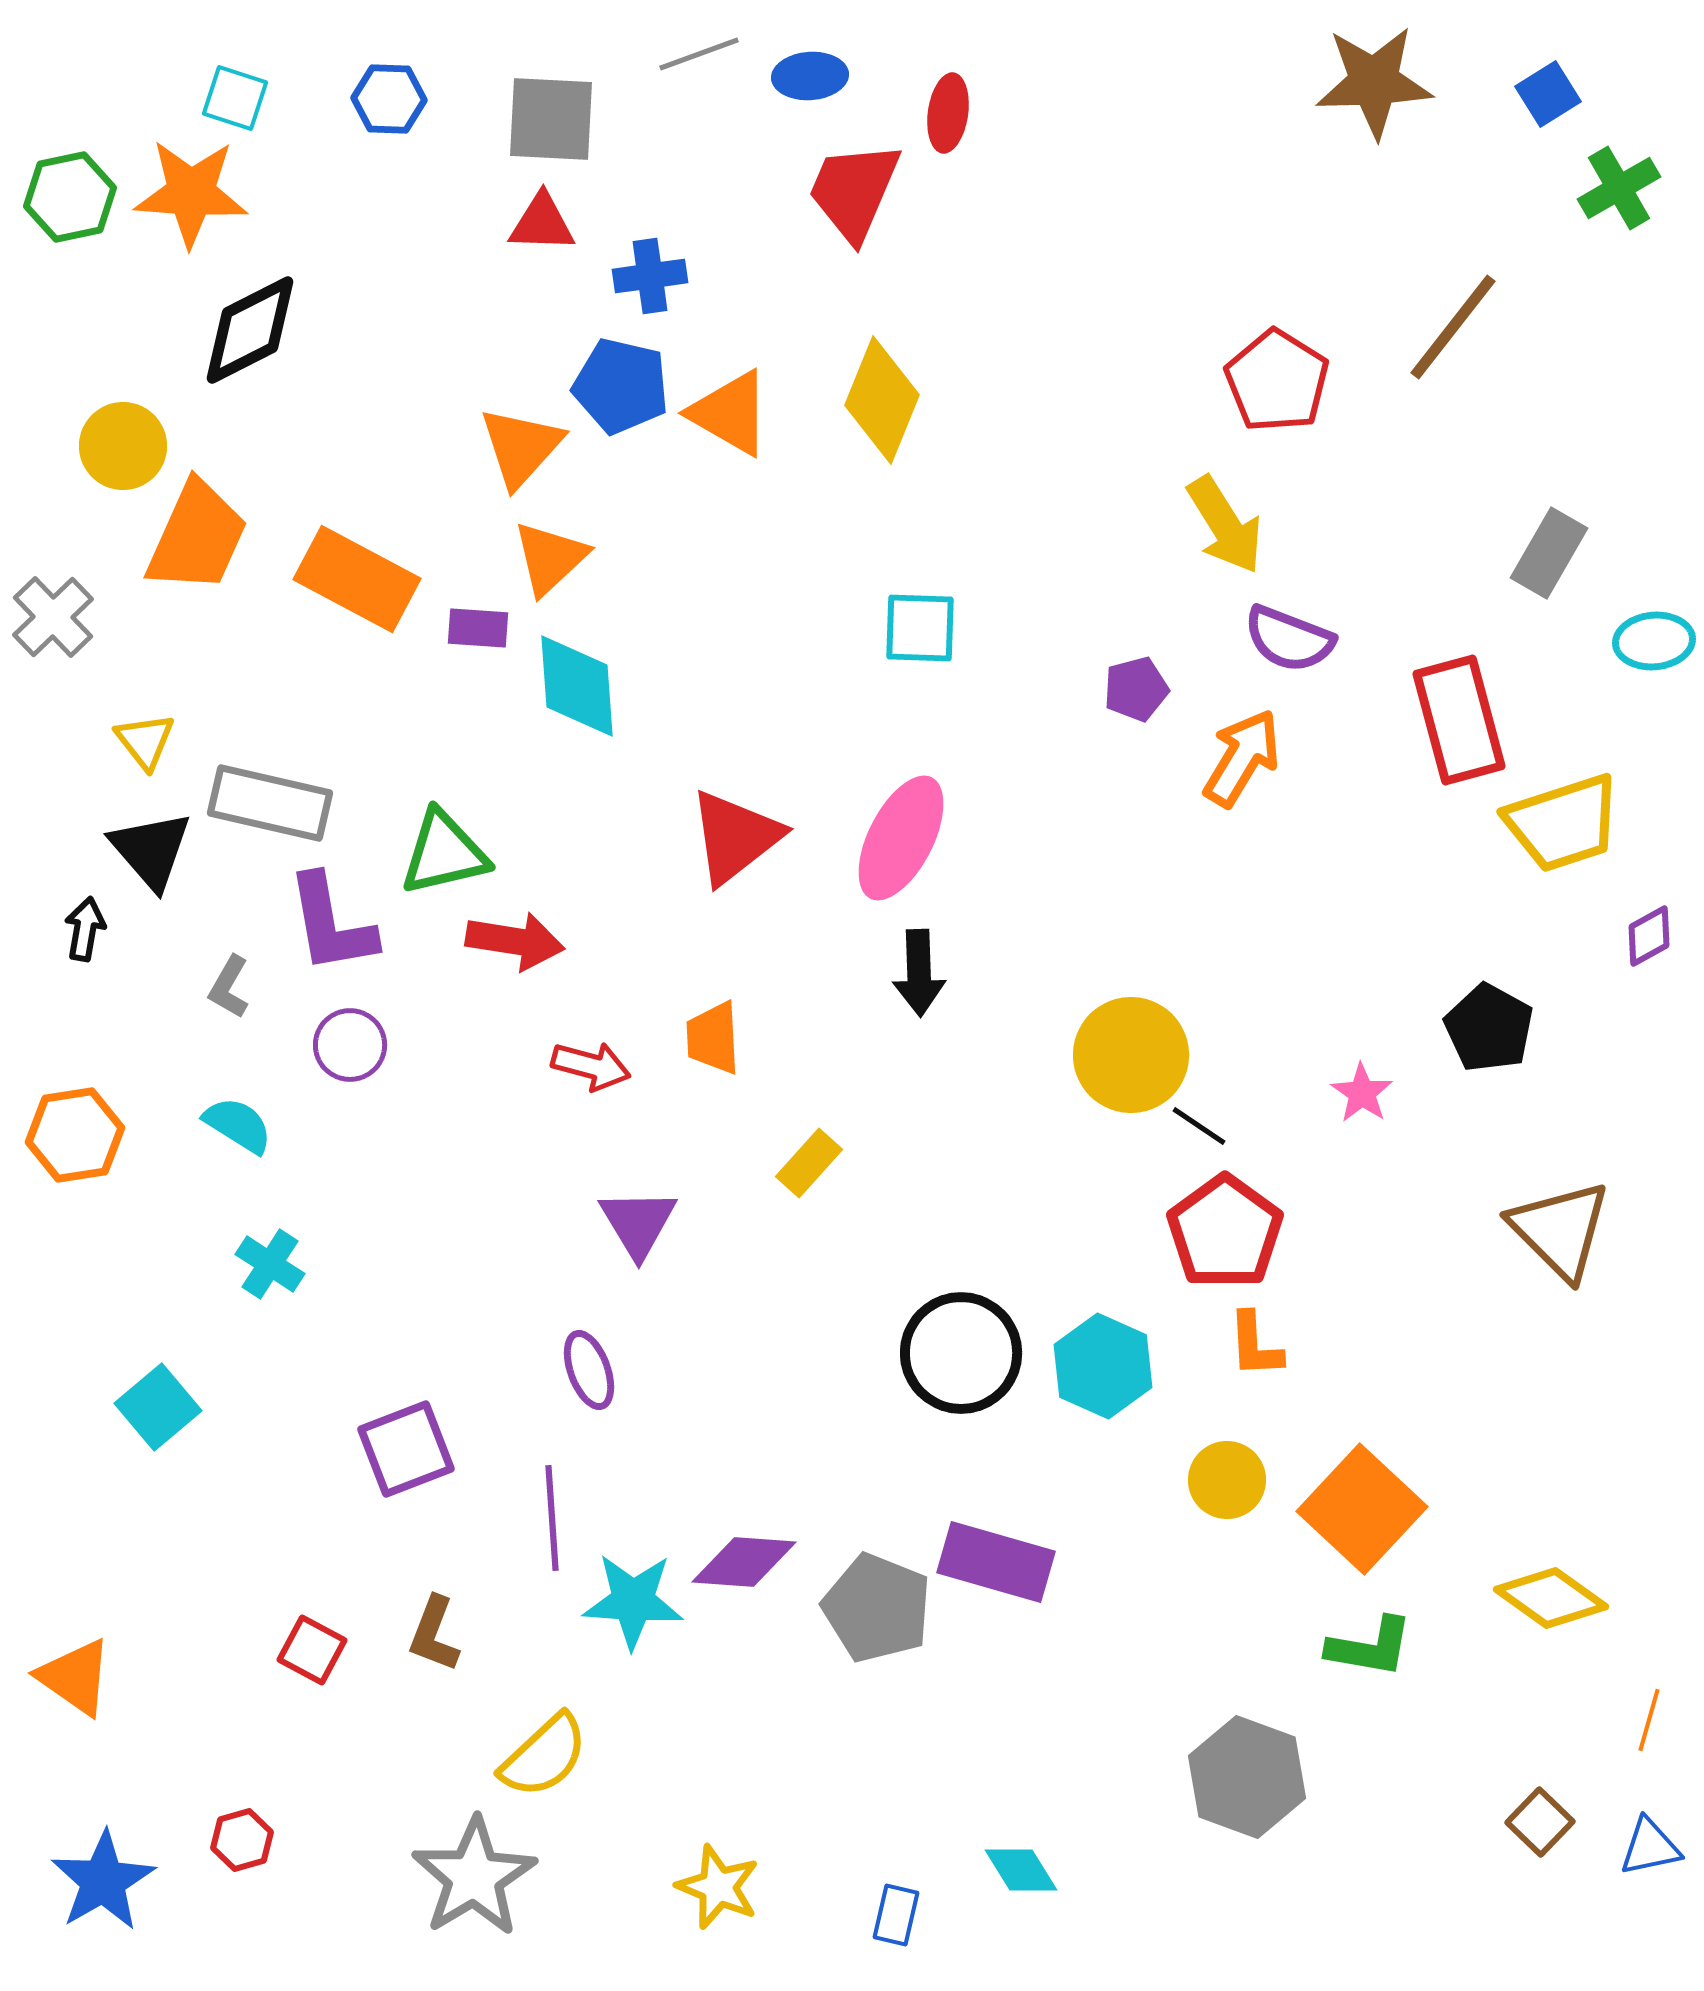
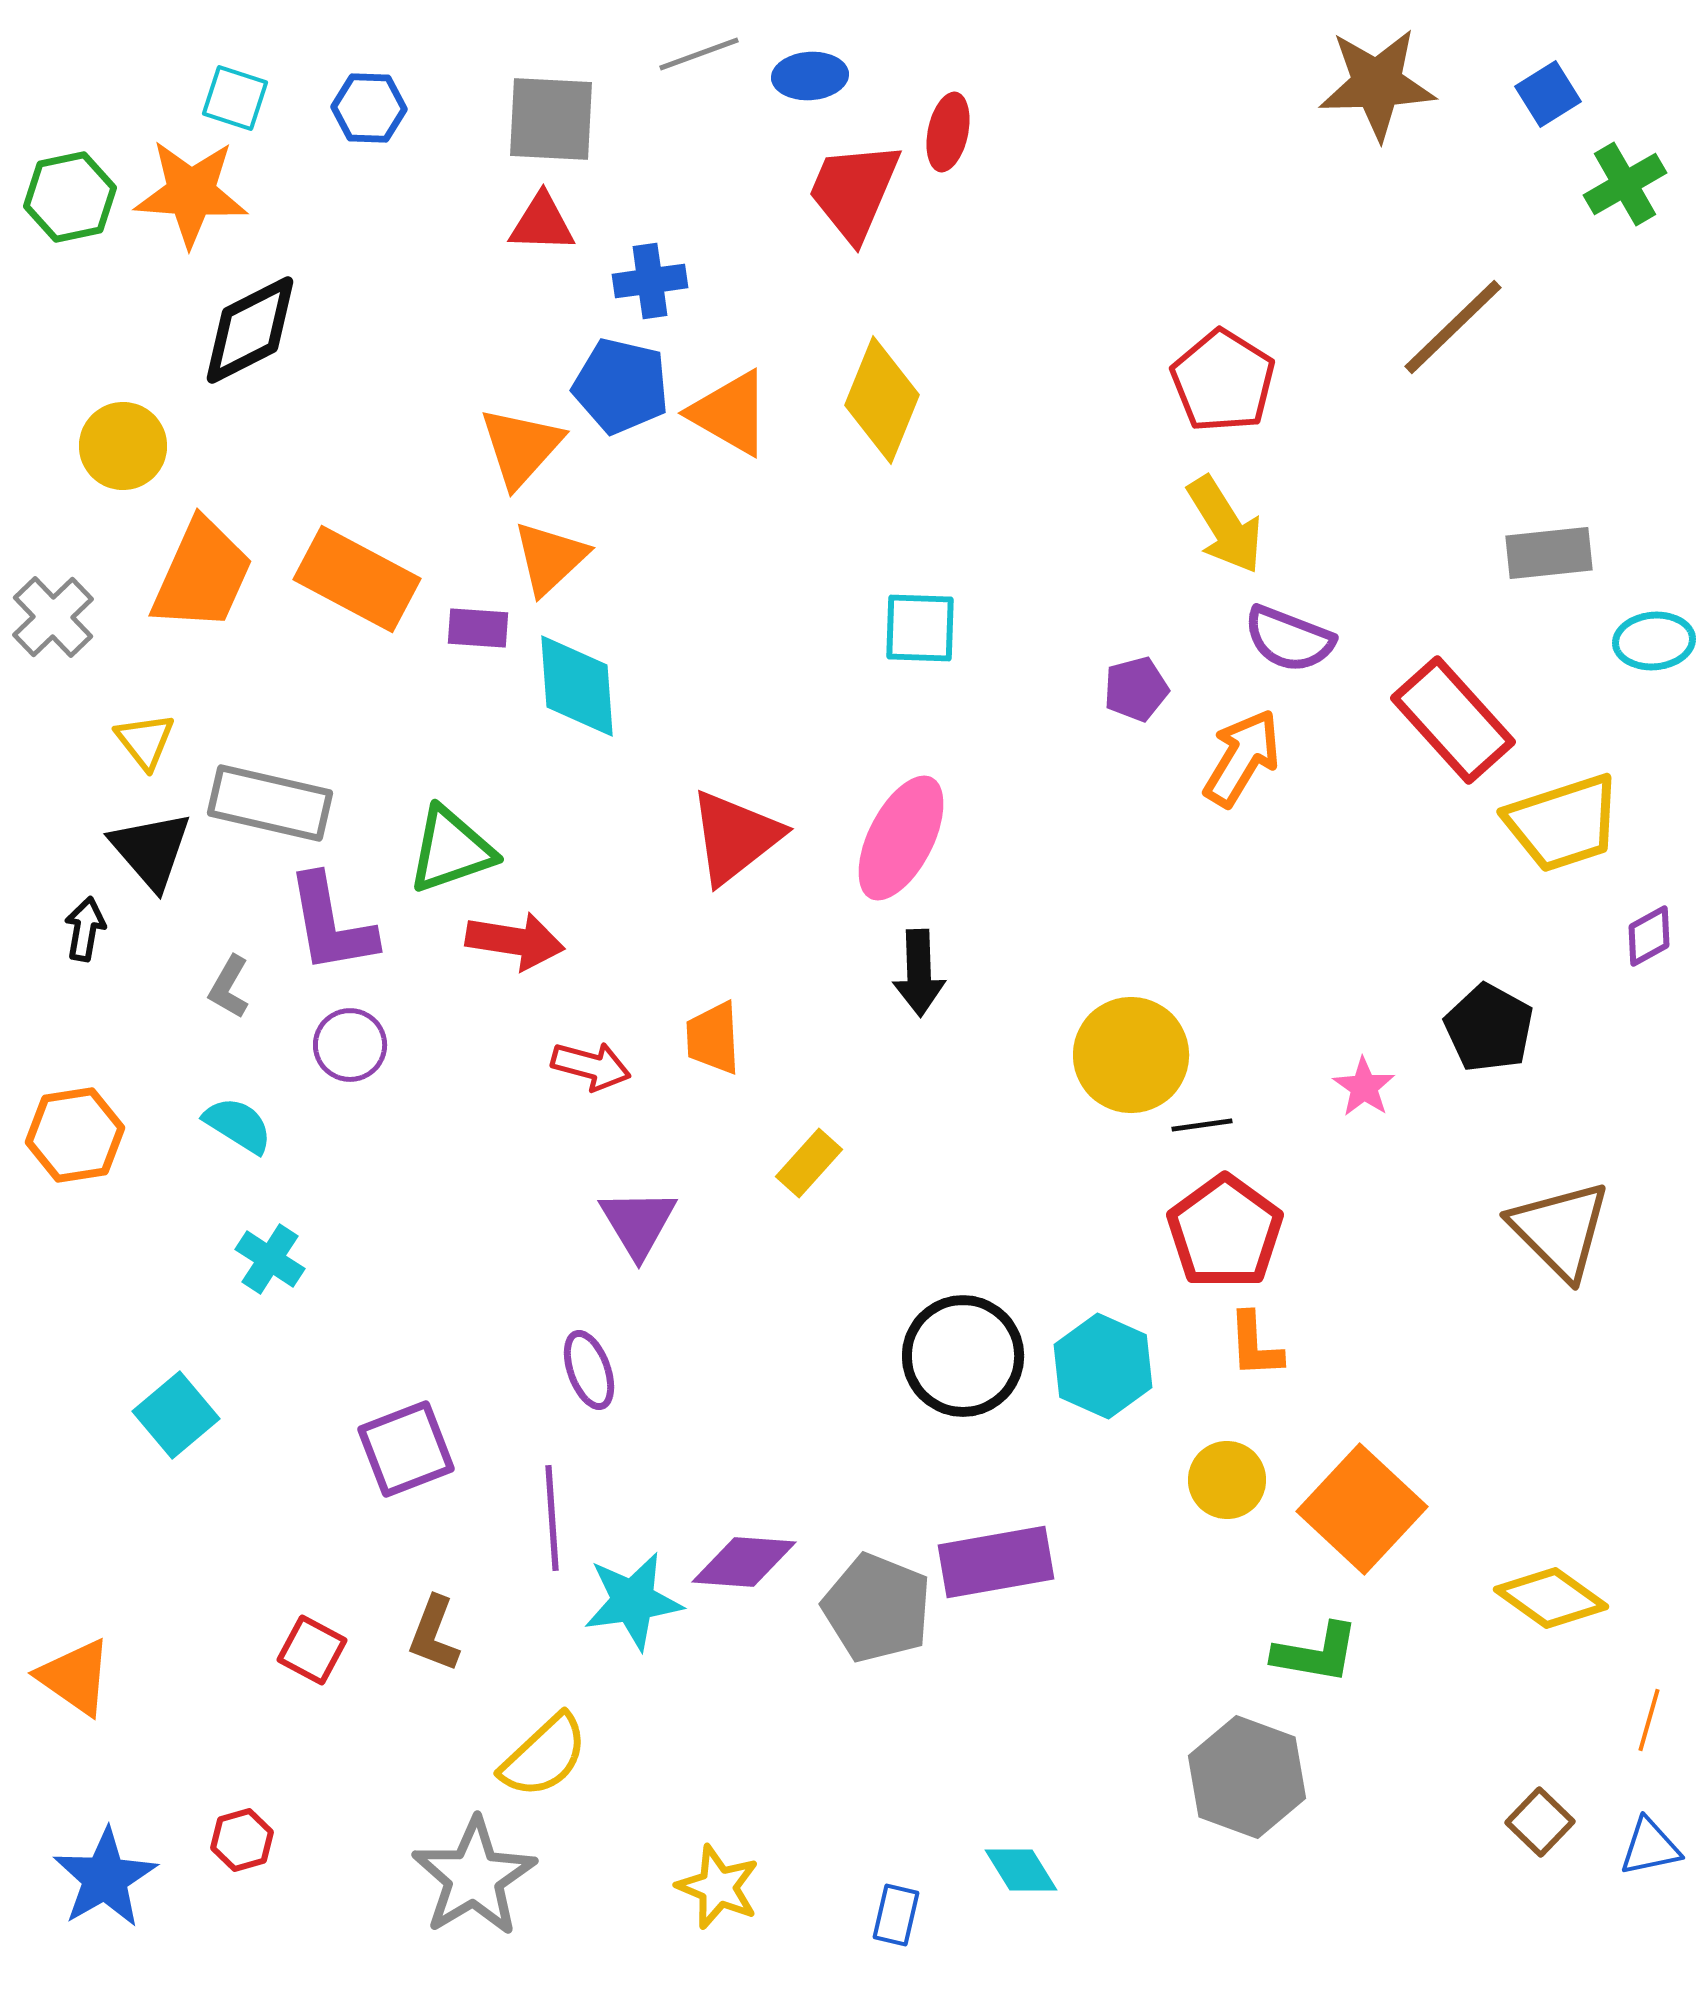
brown star at (1374, 82): moved 3 px right, 2 px down
blue hexagon at (389, 99): moved 20 px left, 9 px down
red ellipse at (948, 113): moved 19 px down; rotated 4 degrees clockwise
green cross at (1619, 188): moved 6 px right, 4 px up
blue cross at (650, 276): moved 5 px down
brown line at (1453, 327): rotated 8 degrees clockwise
red pentagon at (1277, 381): moved 54 px left
orange trapezoid at (197, 537): moved 5 px right, 38 px down
gray rectangle at (1549, 553): rotated 54 degrees clockwise
red rectangle at (1459, 720): moved 6 px left; rotated 27 degrees counterclockwise
green triangle at (444, 853): moved 7 px right, 3 px up; rotated 6 degrees counterclockwise
pink star at (1362, 1093): moved 2 px right, 6 px up
black line at (1199, 1126): moved 3 px right, 1 px up; rotated 42 degrees counterclockwise
cyan cross at (270, 1264): moved 5 px up
black circle at (961, 1353): moved 2 px right, 3 px down
cyan square at (158, 1407): moved 18 px right, 8 px down
purple rectangle at (996, 1562): rotated 26 degrees counterclockwise
cyan star at (633, 1601): rotated 12 degrees counterclockwise
green L-shape at (1370, 1647): moved 54 px left, 6 px down
blue star at (103, 1881): moved 2 px right, 3 px up
